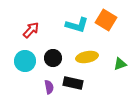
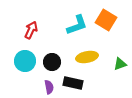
cyan L-shape: rotated 35 degrees counterclockwise
red arrow: rotated 18 degrees counterclockwise
black circle: moved 1 px left, 4 px down
